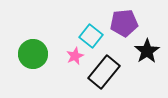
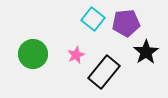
purple pentagon: moved 2 px right
cyan square: moved 2 px right, 17 px up
black star: moved 1 px left, 1 px down
pink star: moved 1 px right, 1 px up
